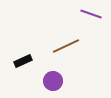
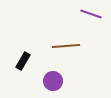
brown line: rotated 20 degrees clockwise
black rectangle: rotated 36 degrees counterclockwise
